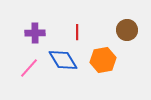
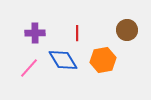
red line: moved 1 px down
